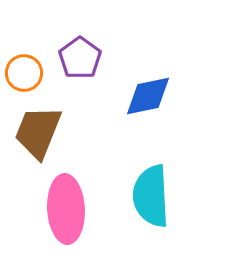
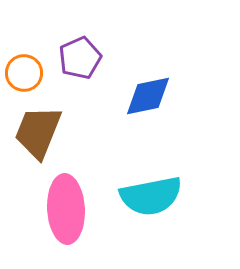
purple pentagon: rotated 12 degrees clockwise
cyan semicircle: rotated 98 degrees counterclockwise
